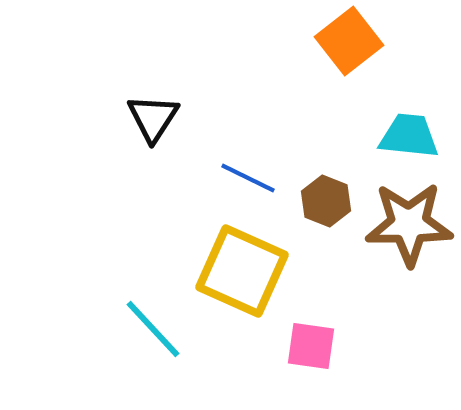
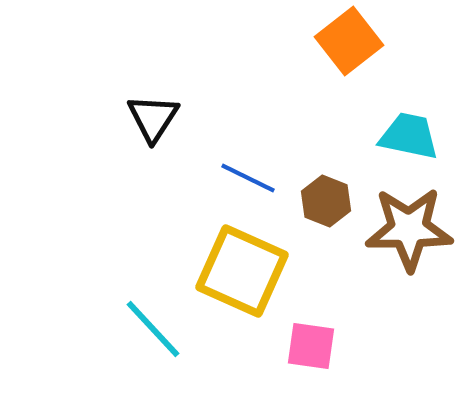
cyan trapezoid: rotated 6 degrees clockwise
brown star: moved 5 px down
